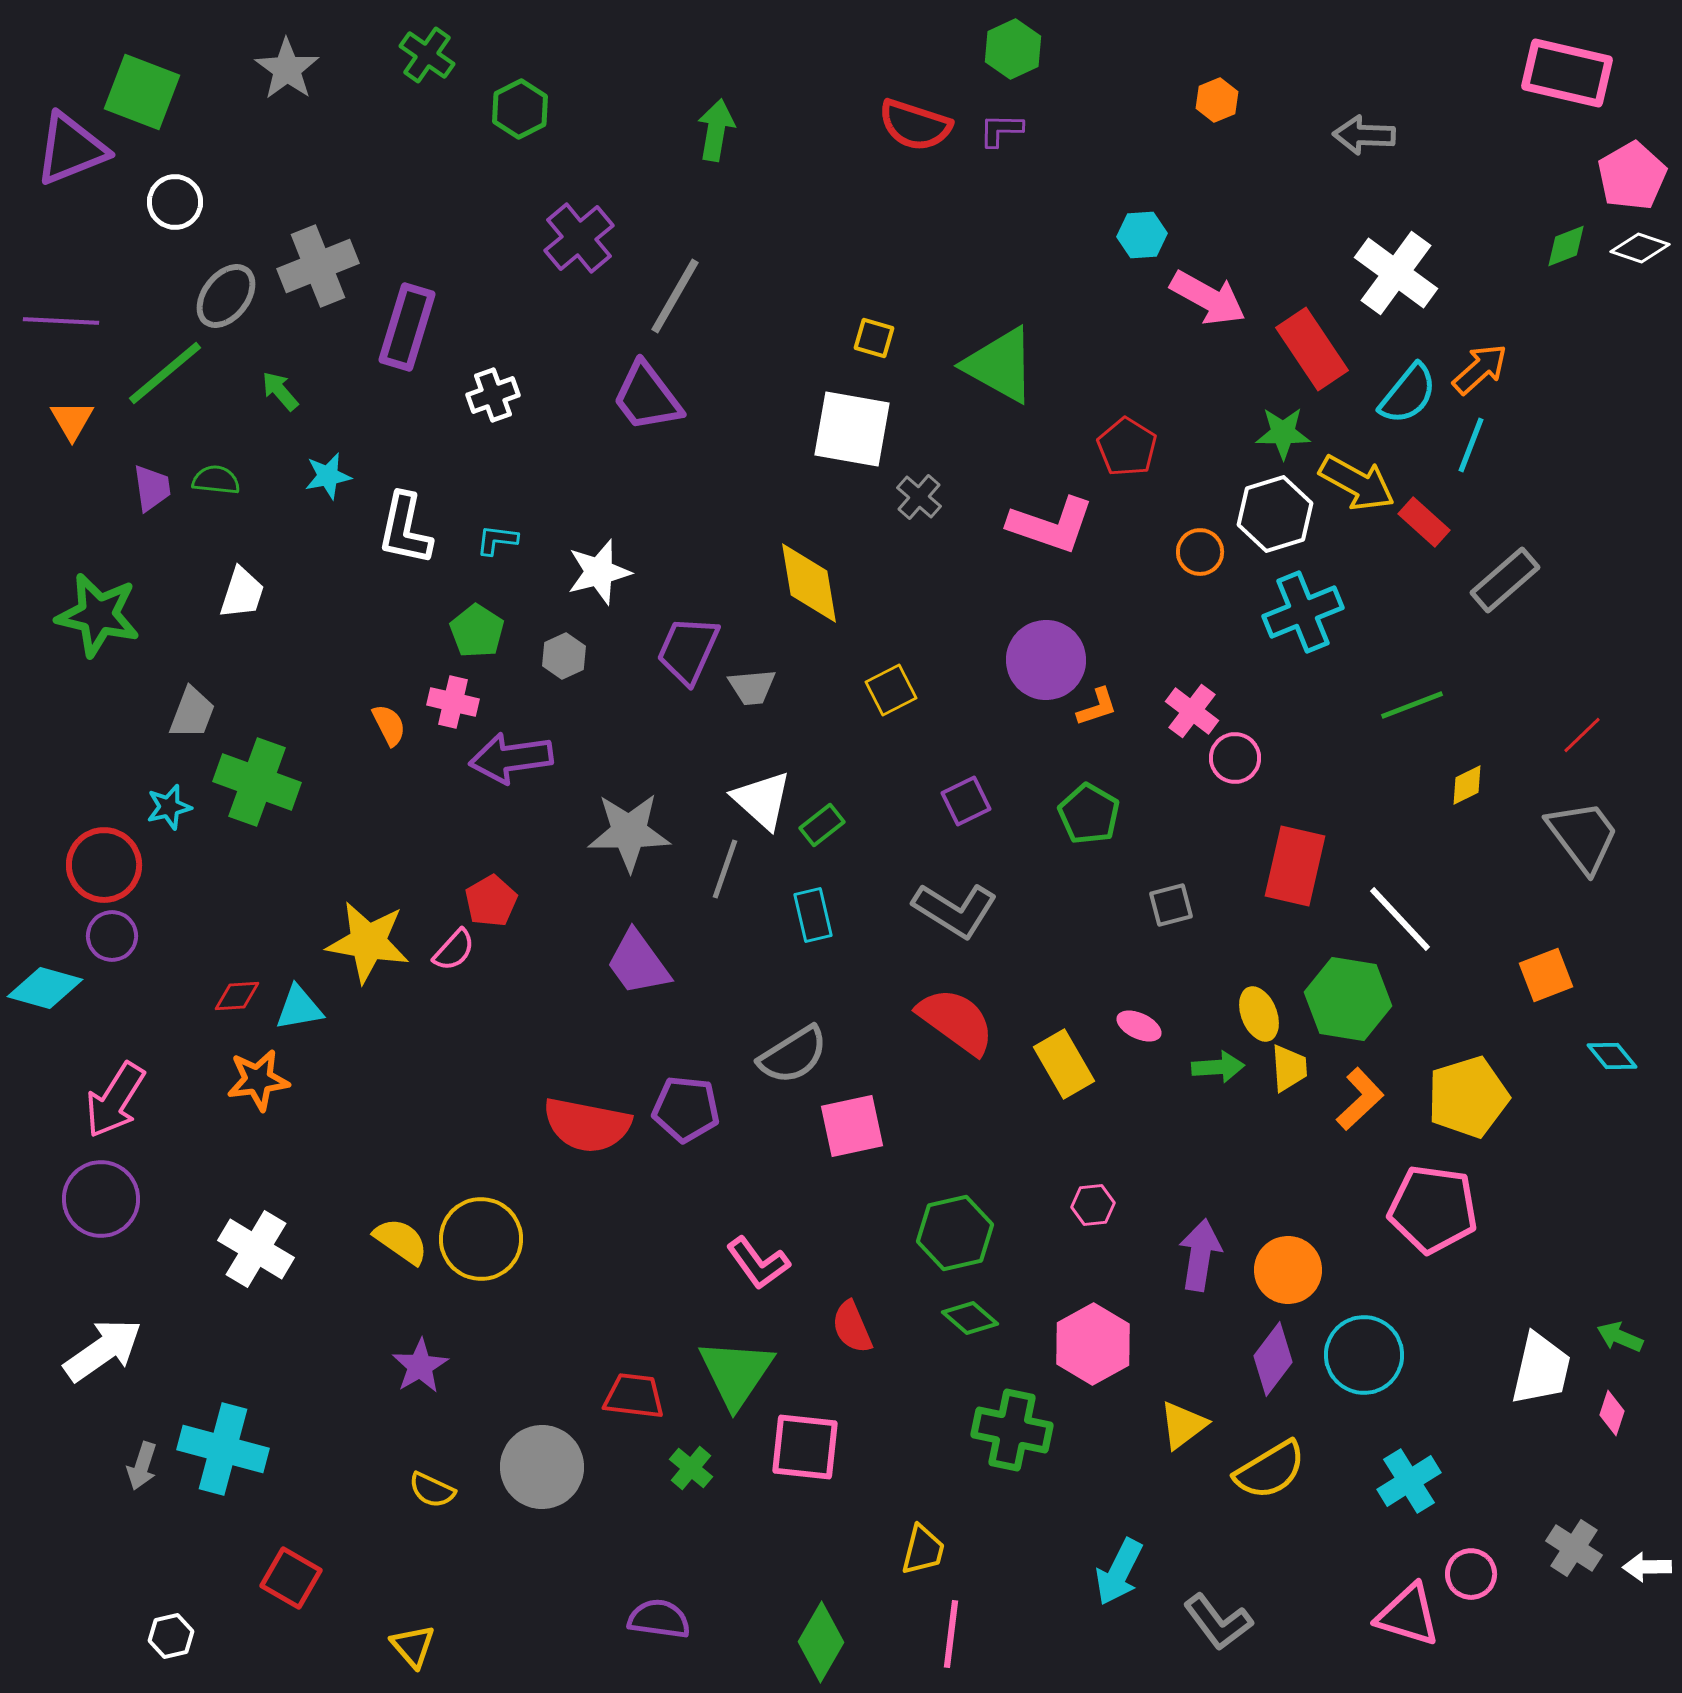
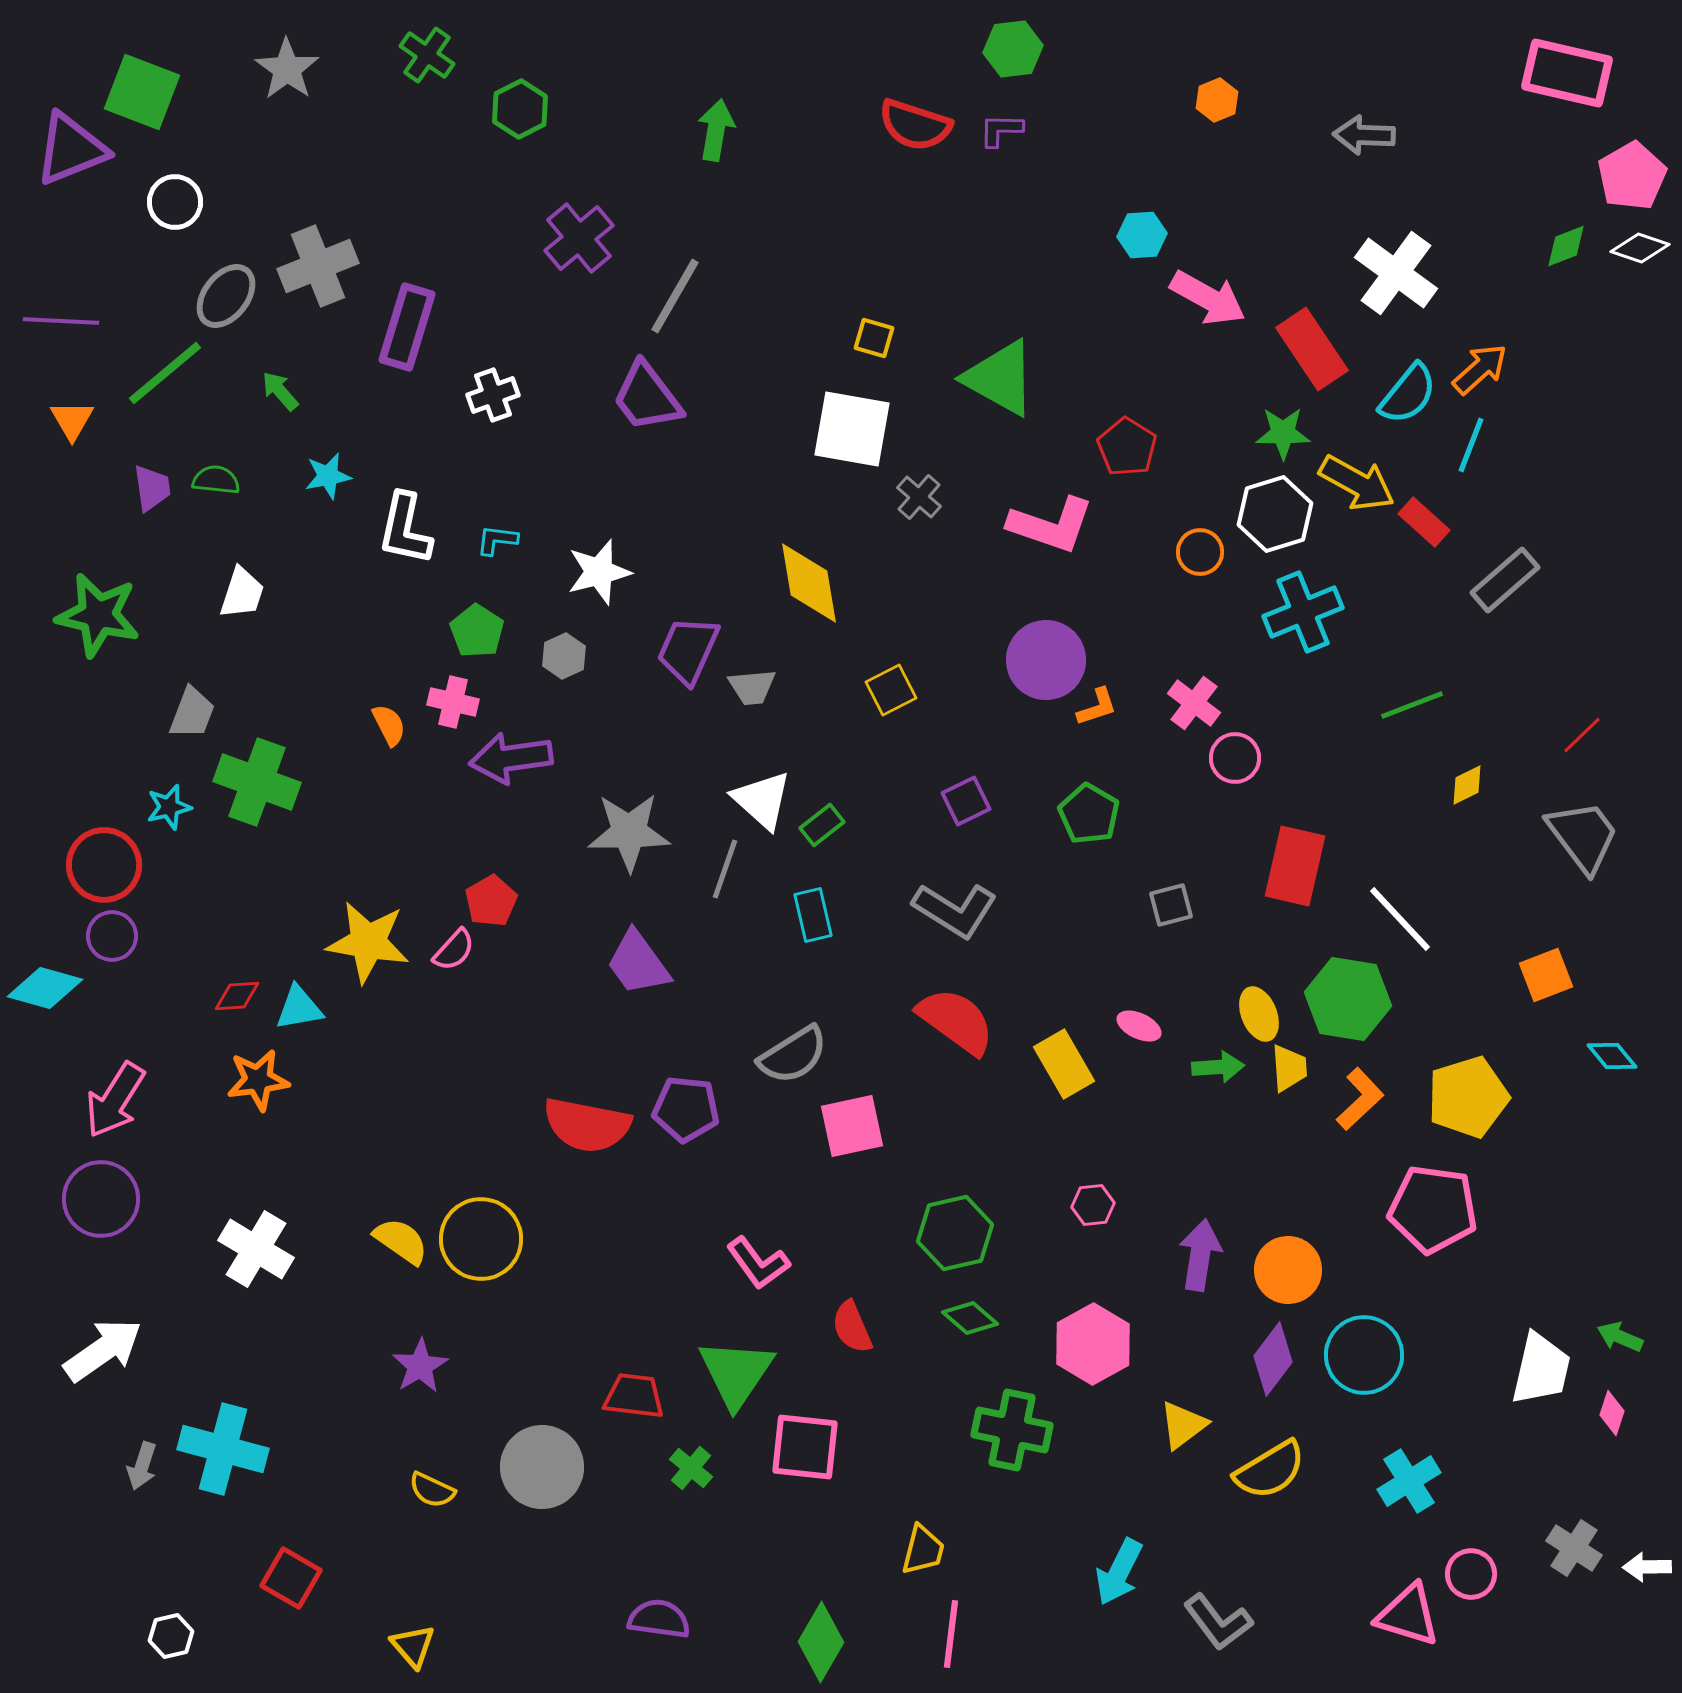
green hexagon at (1013, 49): rotated 18 degrees clockwise
green triangle at (1000, 365): moved 13 px down
pink cross at (1192, 711): moved 2 px right, 8 px up
